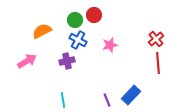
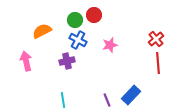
pink arrow: moved 1 px left; rotated 72 degrees counterclockwise
